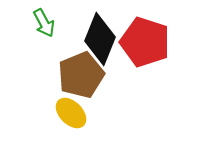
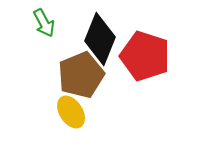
red pentagon: moved 14 px down
yellow ellipse: moved 1 px up; rotated 12 degrees clockwise
